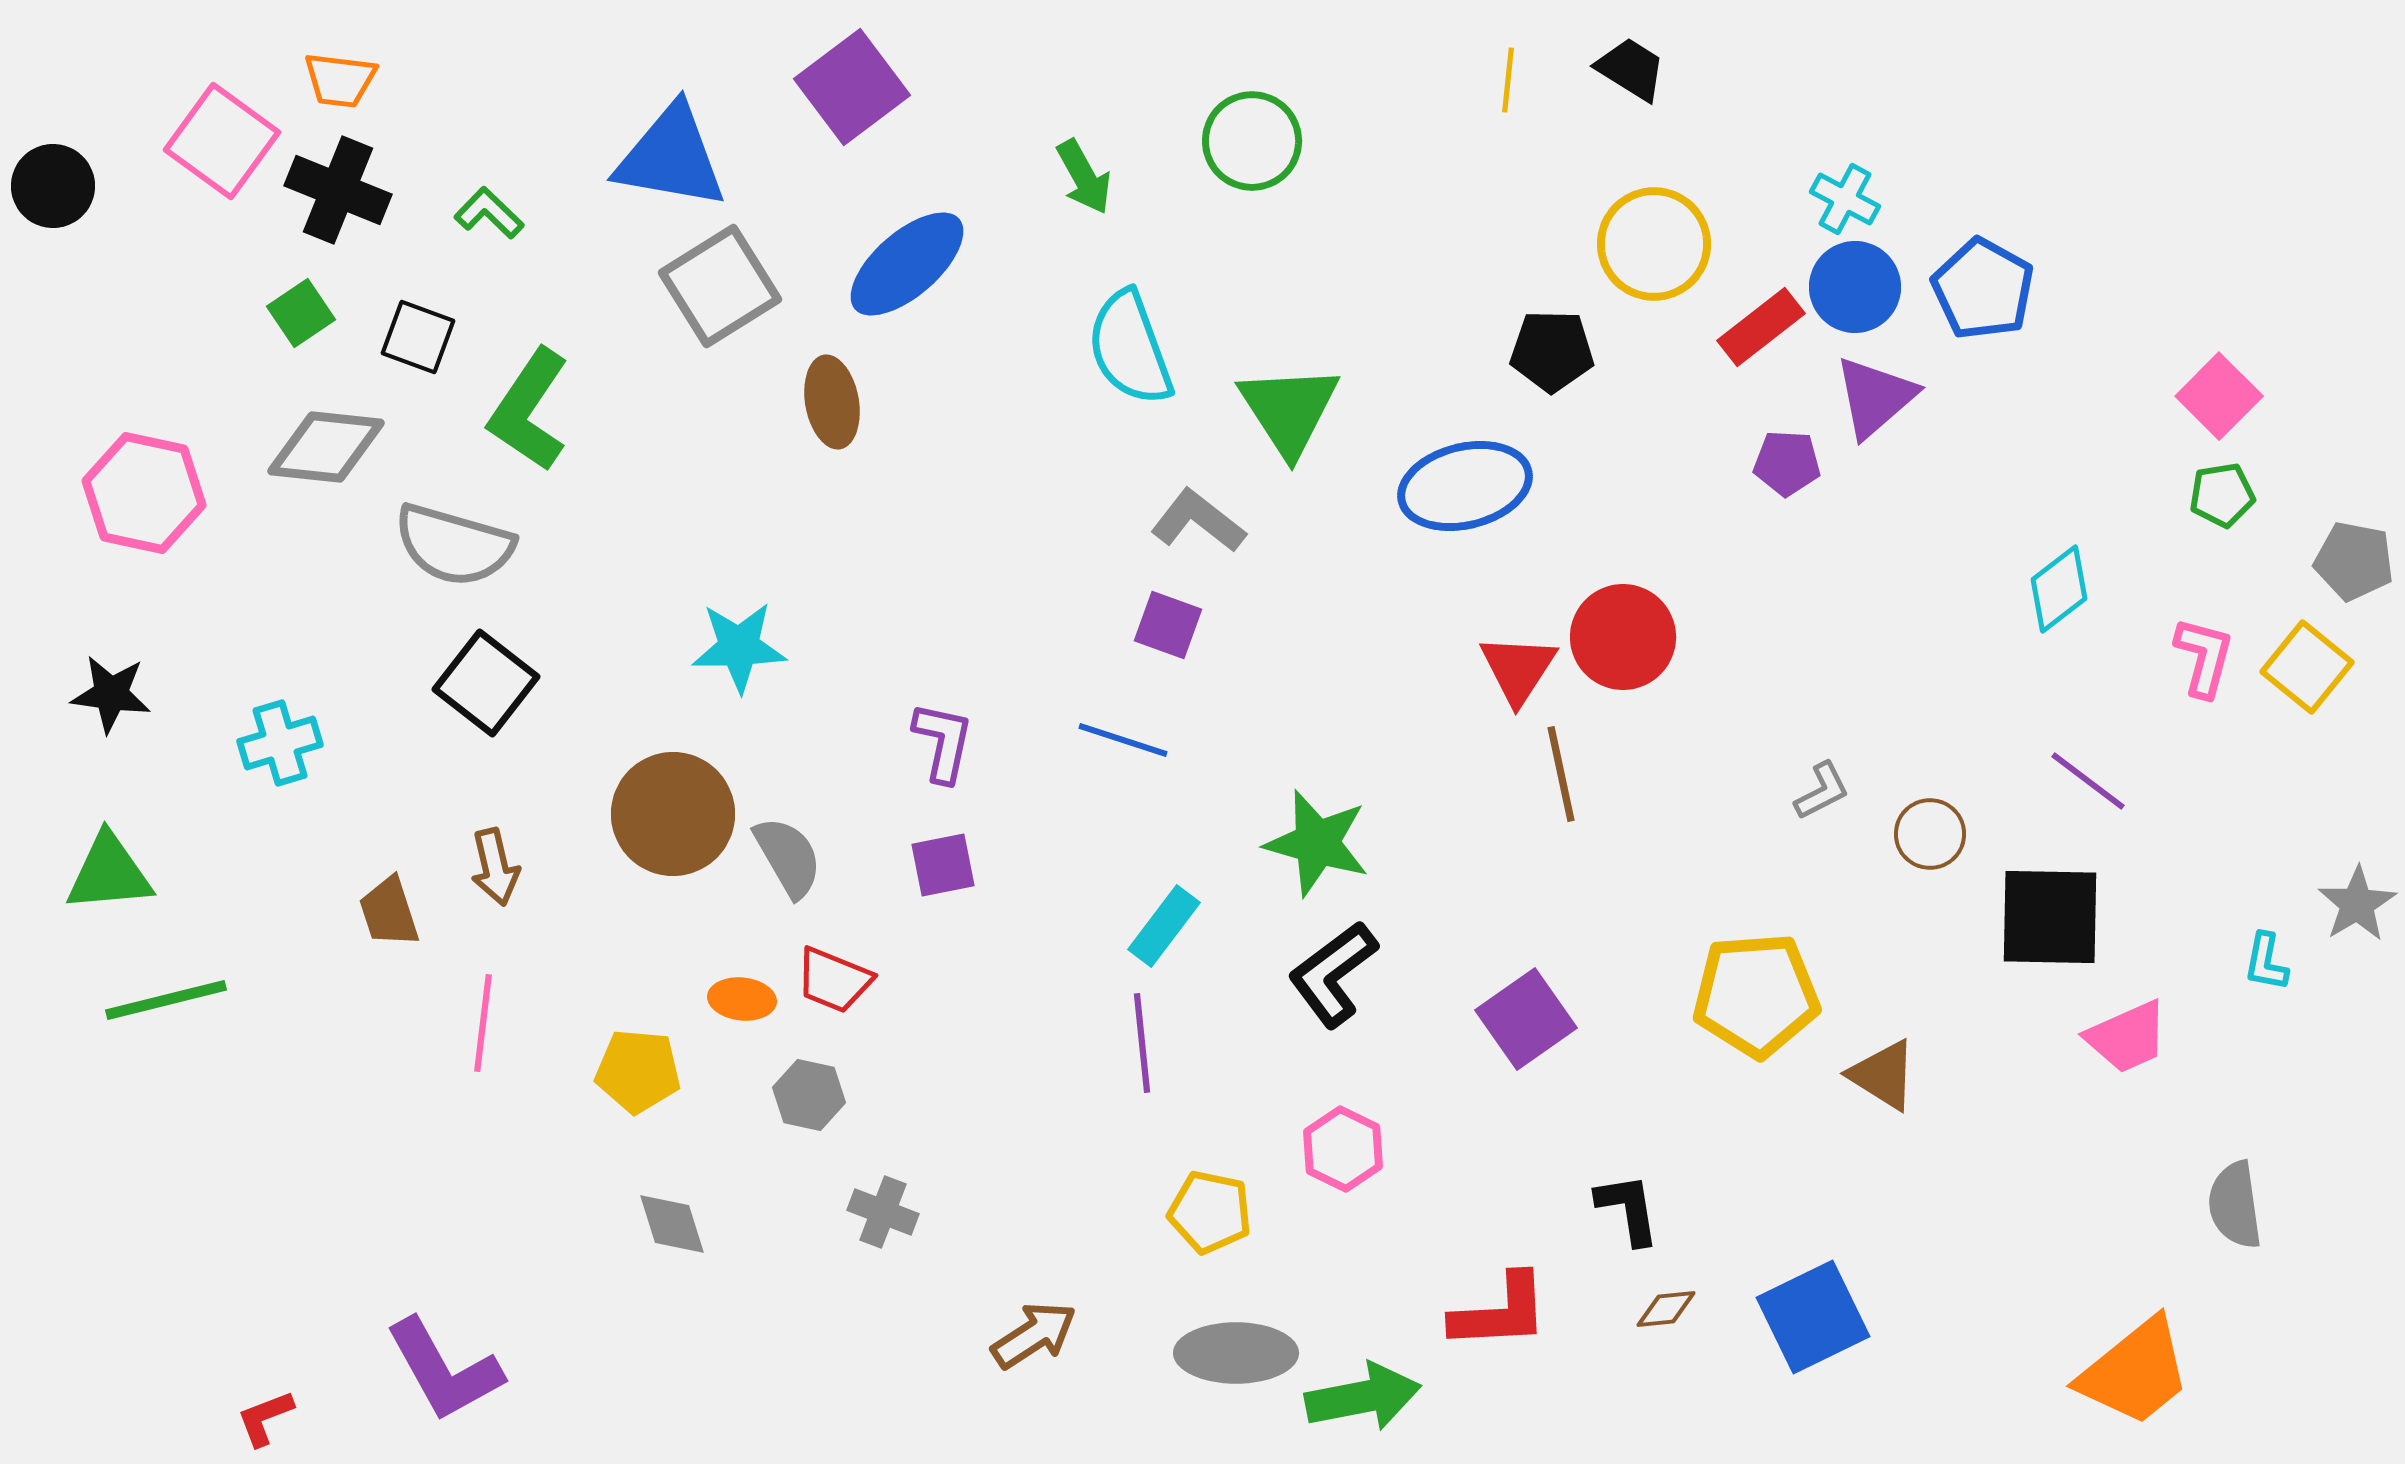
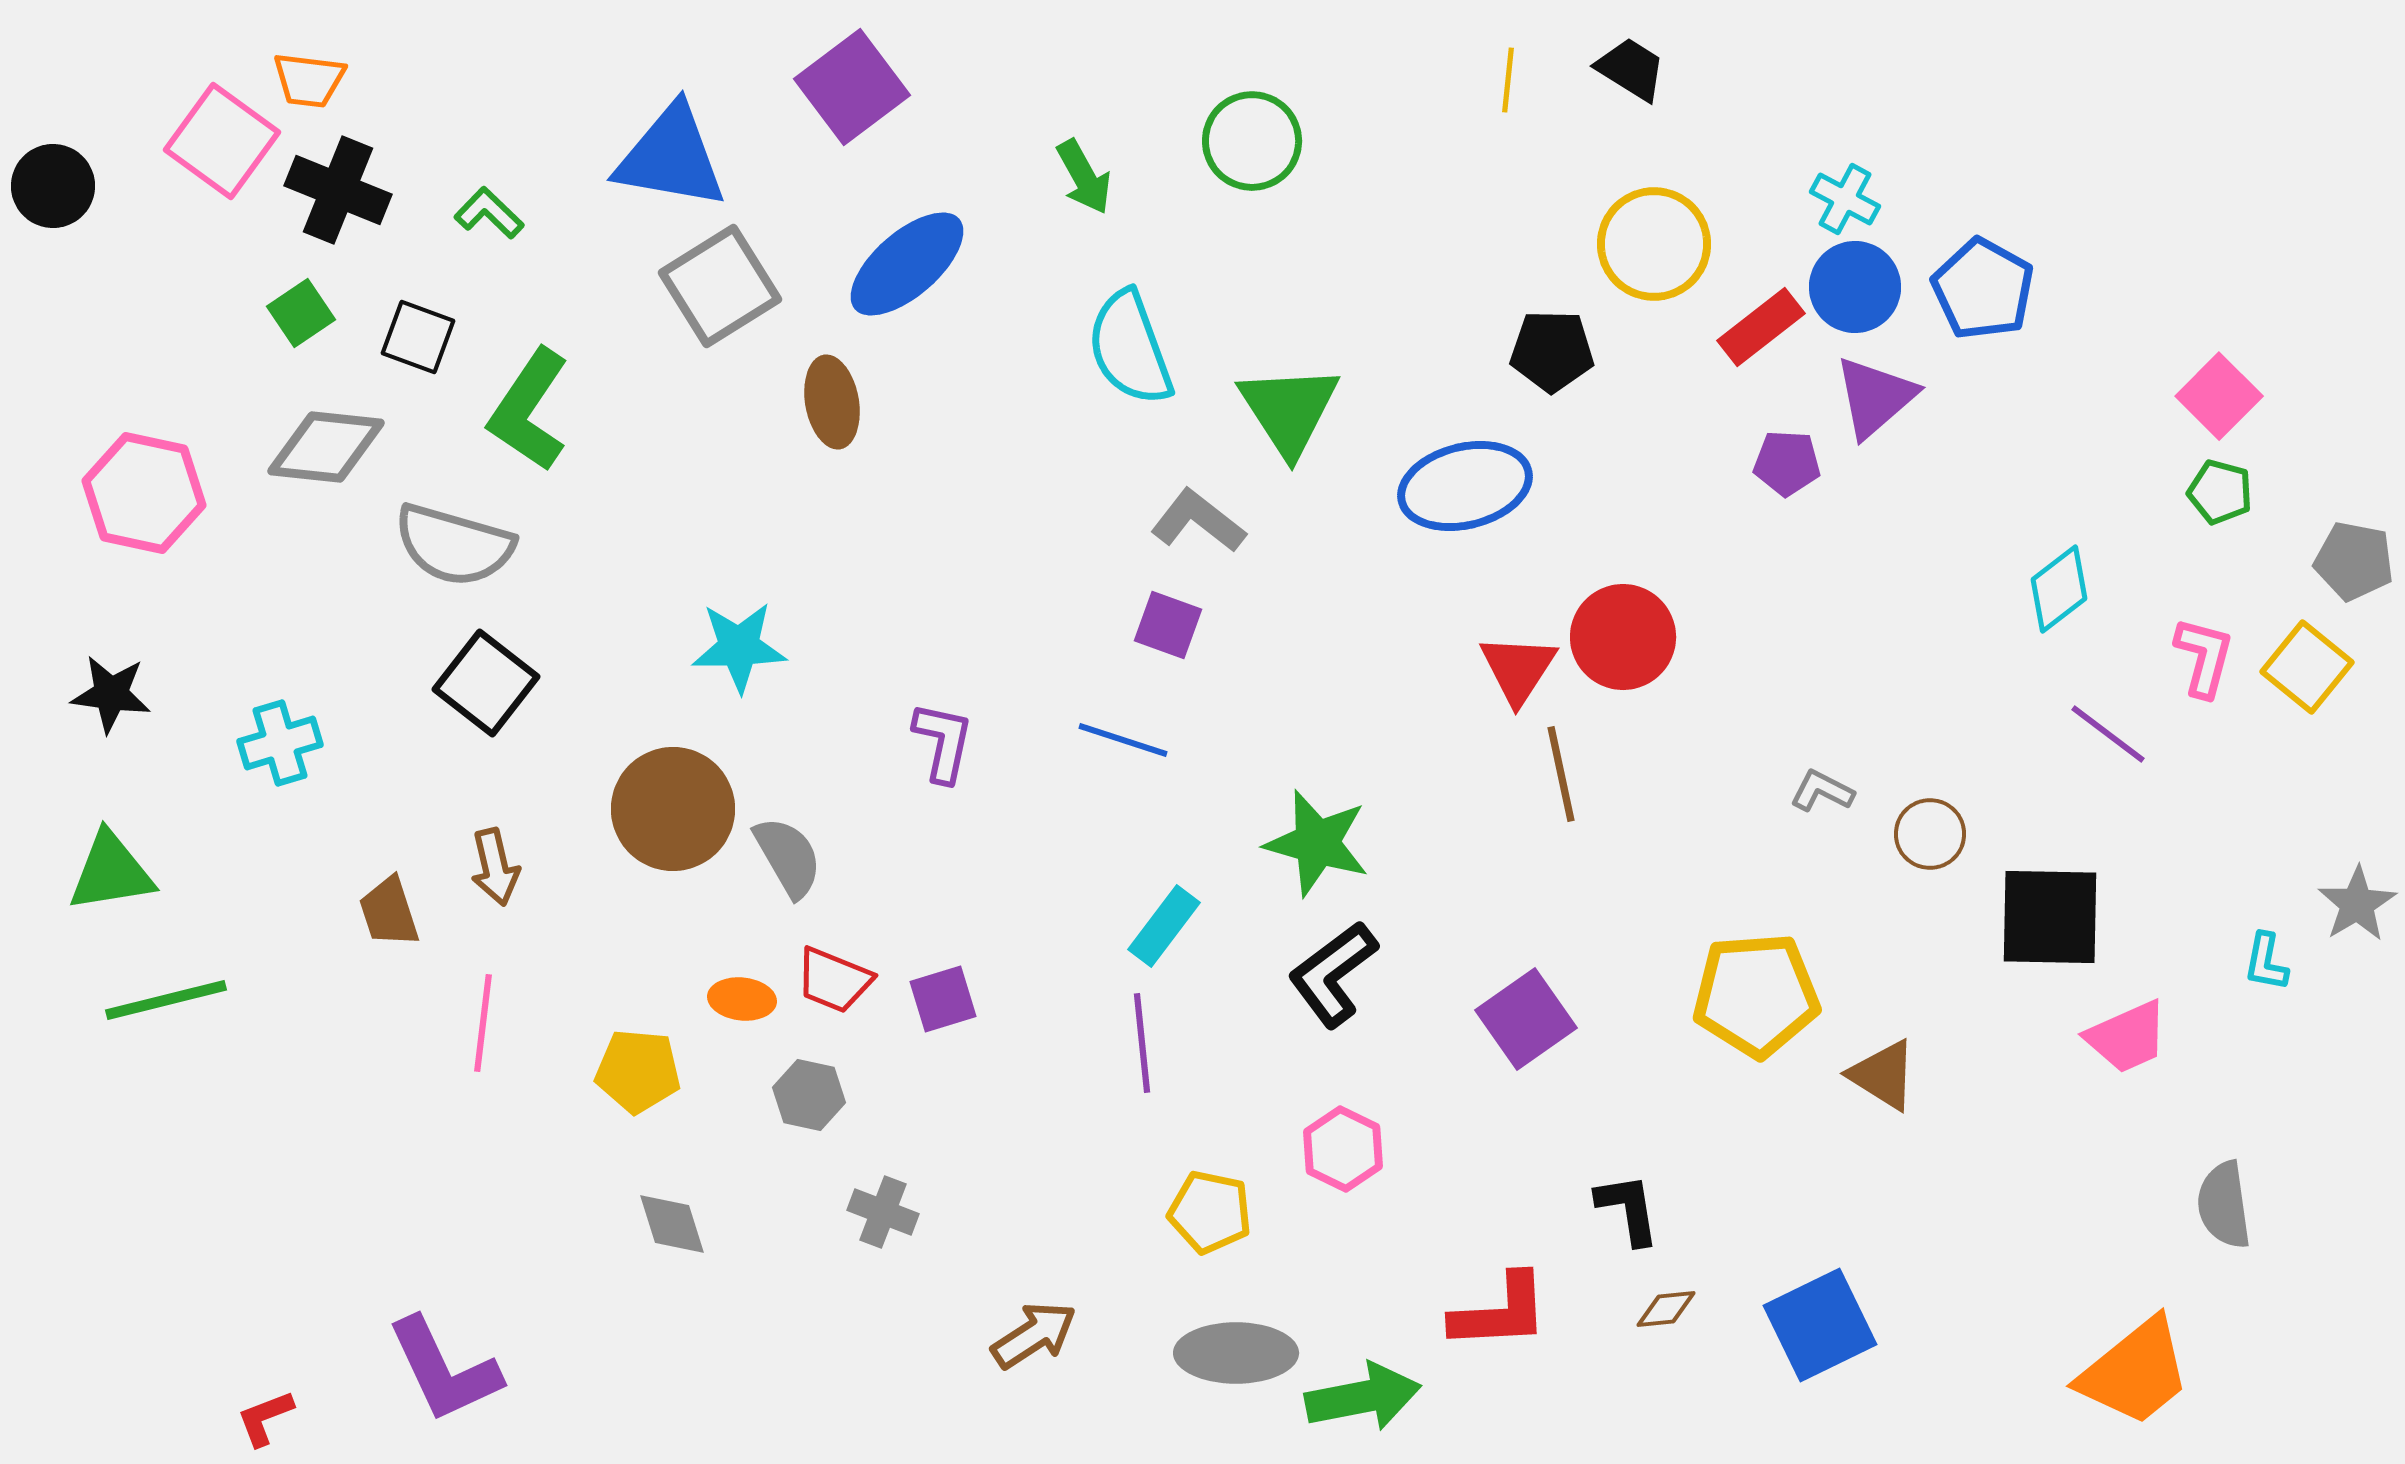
orange trapezoid at (340, 80): moved 31 px left
green pentagon at (2222, 495): moved 2 px left, 3 px up; rotated 24 degrees clockwise
purple line at (2088, 781): moved 20 px right, 47 px up
gray L-shape at (1822, 791): rotated 126 degrees counterclockwise
brown circle at (673, 814): moved 5 px up
purple square at (943, 865): moved 134 px down; rotated 6 degrees counterclockwise
green triangle at (109, 873): moved 2 px right, 1 px up; rotated 4 degrees counterclockwise
gray semicircle at (2235, 1205): moved 11 px left
blue square at (1813, 1317): moved 7 px right, 8 px down
purple L-shape at (444, 1370): rotated 4 degrees clockwise
